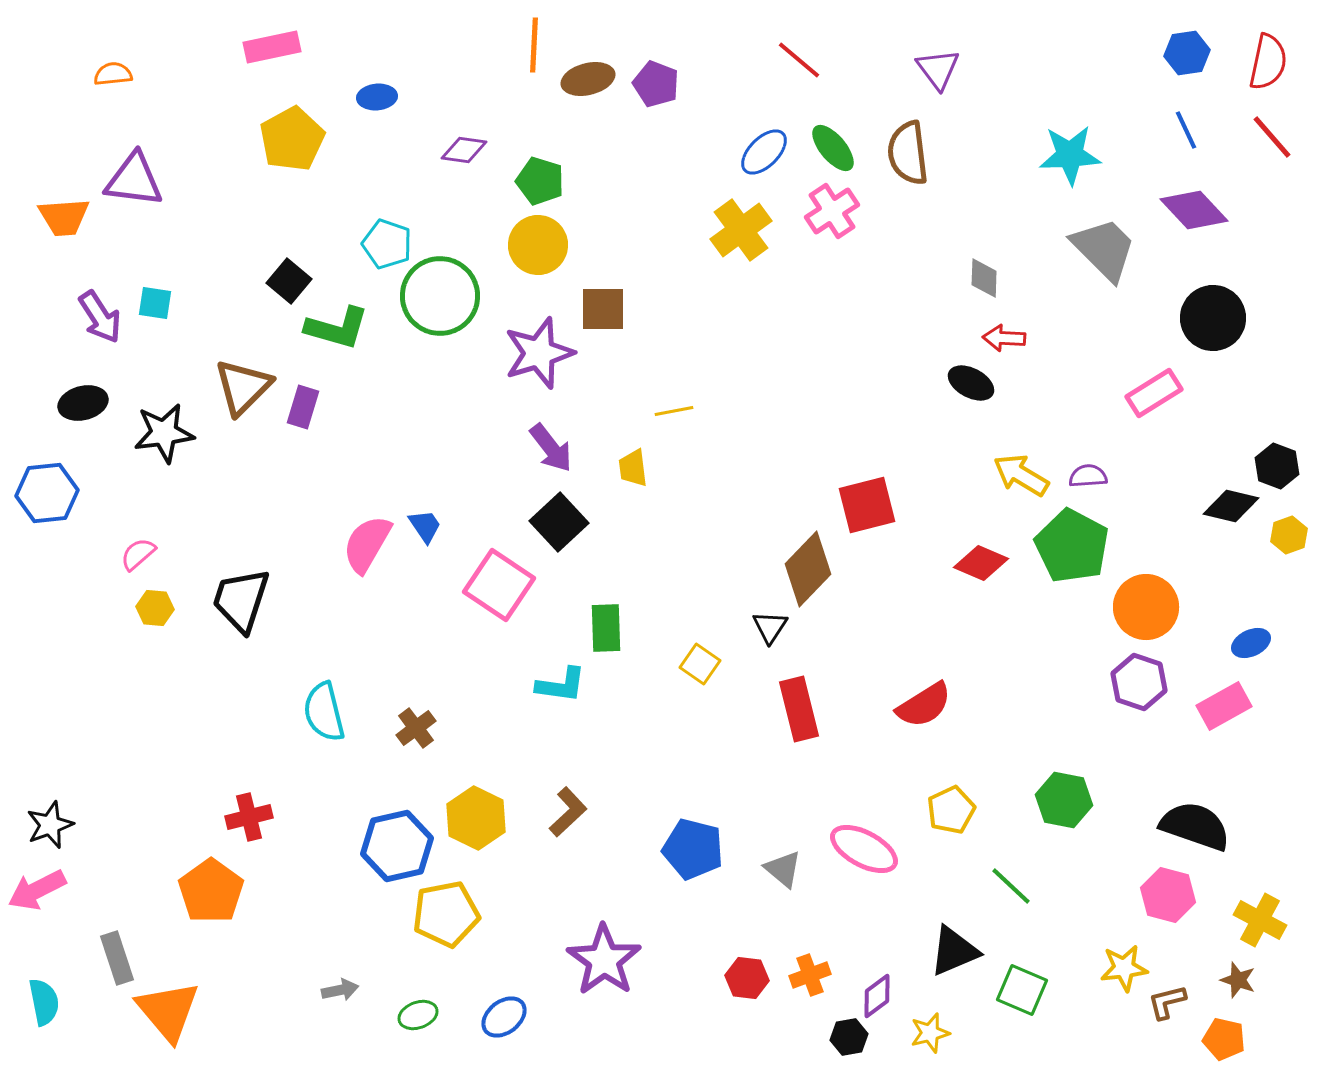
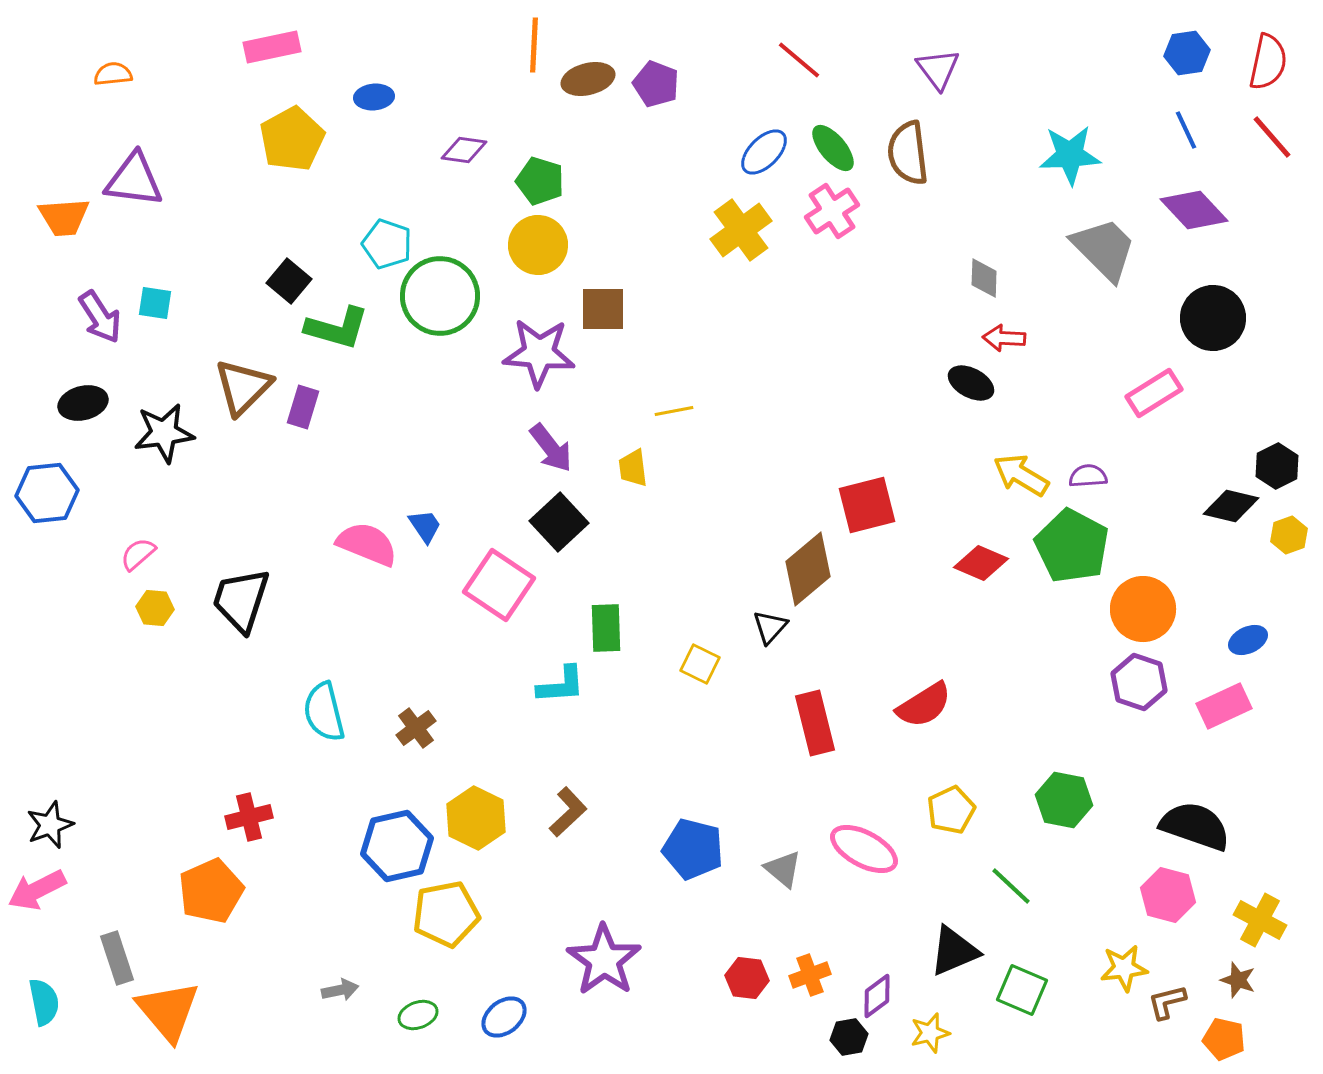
blue ellipse at (377, 97): moved 3 px left
purple star at (539, 353): rotated 22 degrees clockwise
black hexagon at (1277, 466): rotated 12 degrees clockwise
pink semicircle at (367, 544): rotated 82 degrees clockwise
brown diamond at (808, 569): rotated 6 degrees clockwise
orange circle at (1146, 607): moved 3 px left, 2 px down
black triangle at (770, 627): rotated 9 degrees clockwise
blue ellipse at (1251, 643): moved 3 px left, 3 px up
yellow square at (700, 664): rotated 9 degrees counterclockwise
cyan L-shape at (561, 685): rotated 12 degrees counterclockwise
pink rectangle at (1224, 706): rotated 4 degrees clockwise
red rectangle at (799, 709): moved 16 px right, 14 px down
orange pentagon at (211, 891): rotated 12 degrees clockwise
